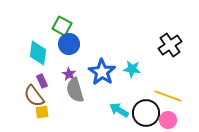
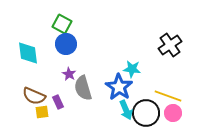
green square: moved 2 px up
blue circle: moved 3 px left
cyan diamond: moved 10 px left; rotated 15 degrees counterclockwise
blue star: moved 17 px right, 15 px down
purple rectangle: moved 16 px right, 21 px down
gray semicircle: moved 8 px right, 2 px up
brown semicircle: rotated 30 degrees counterclockwise
cyan arrow: moved 7 px right; rotated 144 degrees counterclockwise
pink circle: moved 5 px right, 7 px up
